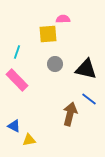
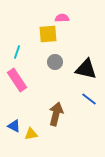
pink semicircle: moved 1 px left, 1 px up
gray circle: moved 2 px up
pink rectangle: rotated 10 degrees clockwise
brown arrow: moved 14 px left
yellow triangle: moved 2 px right, 6 px up
